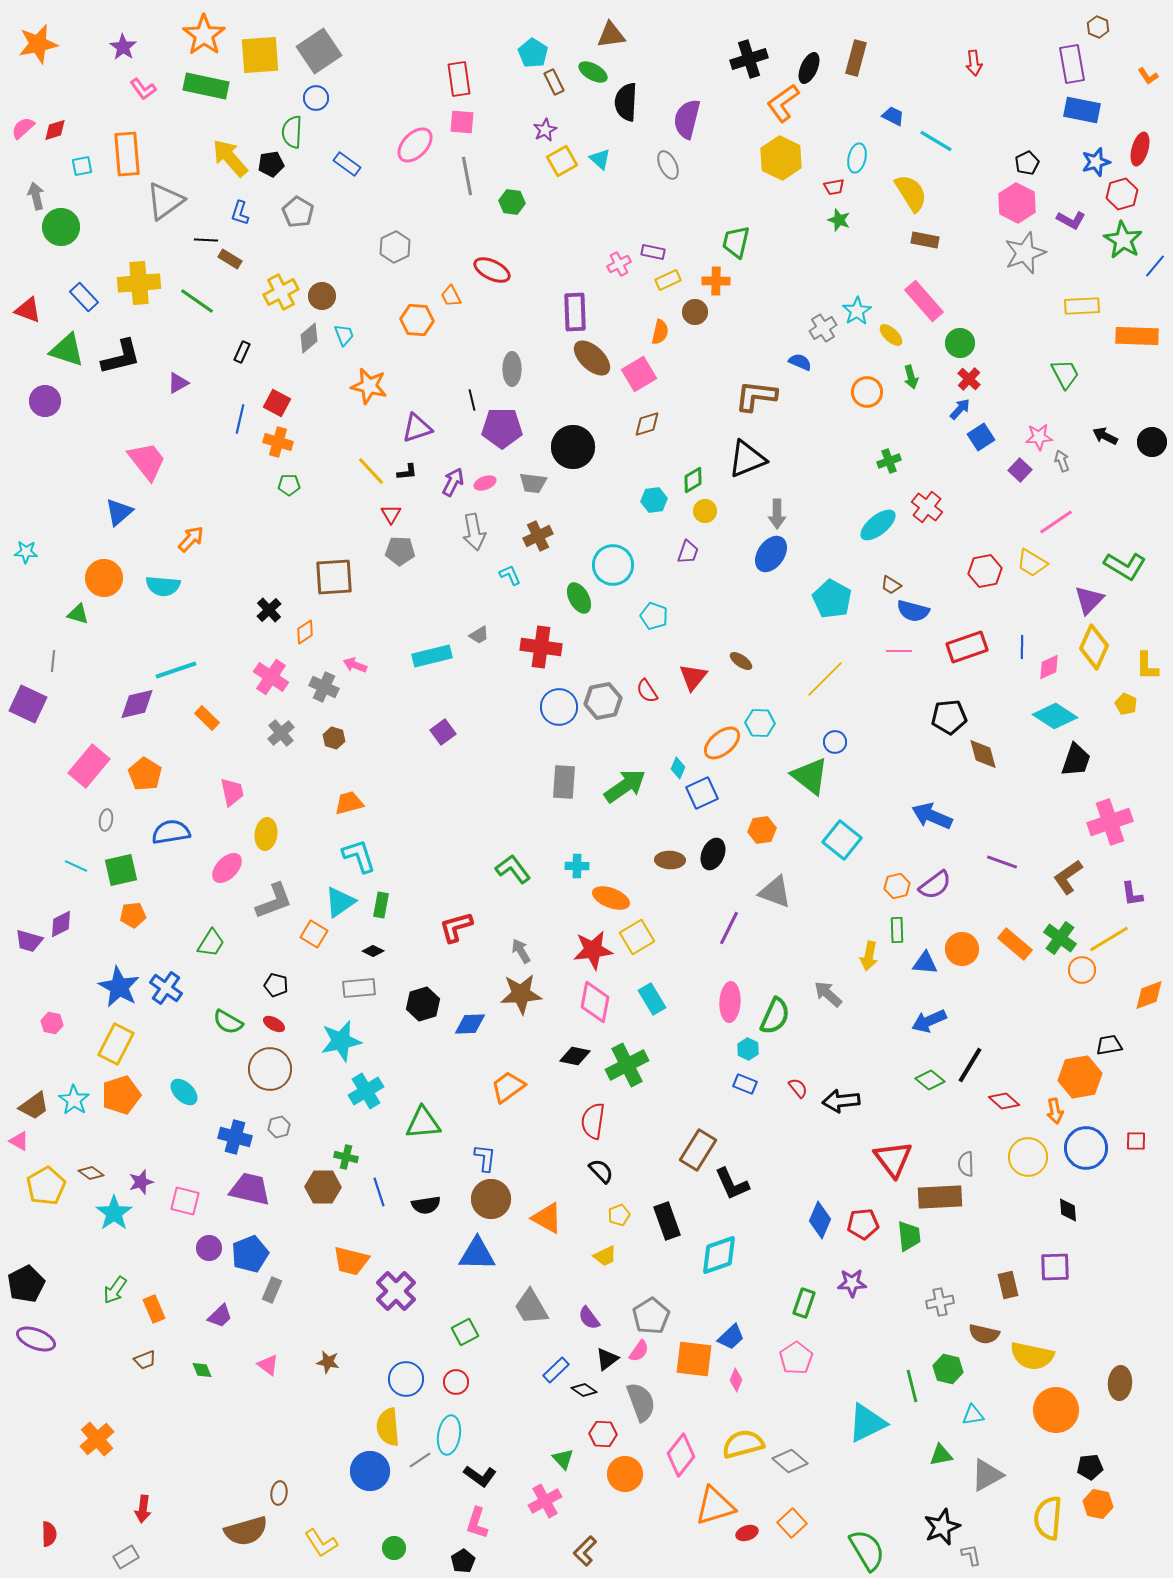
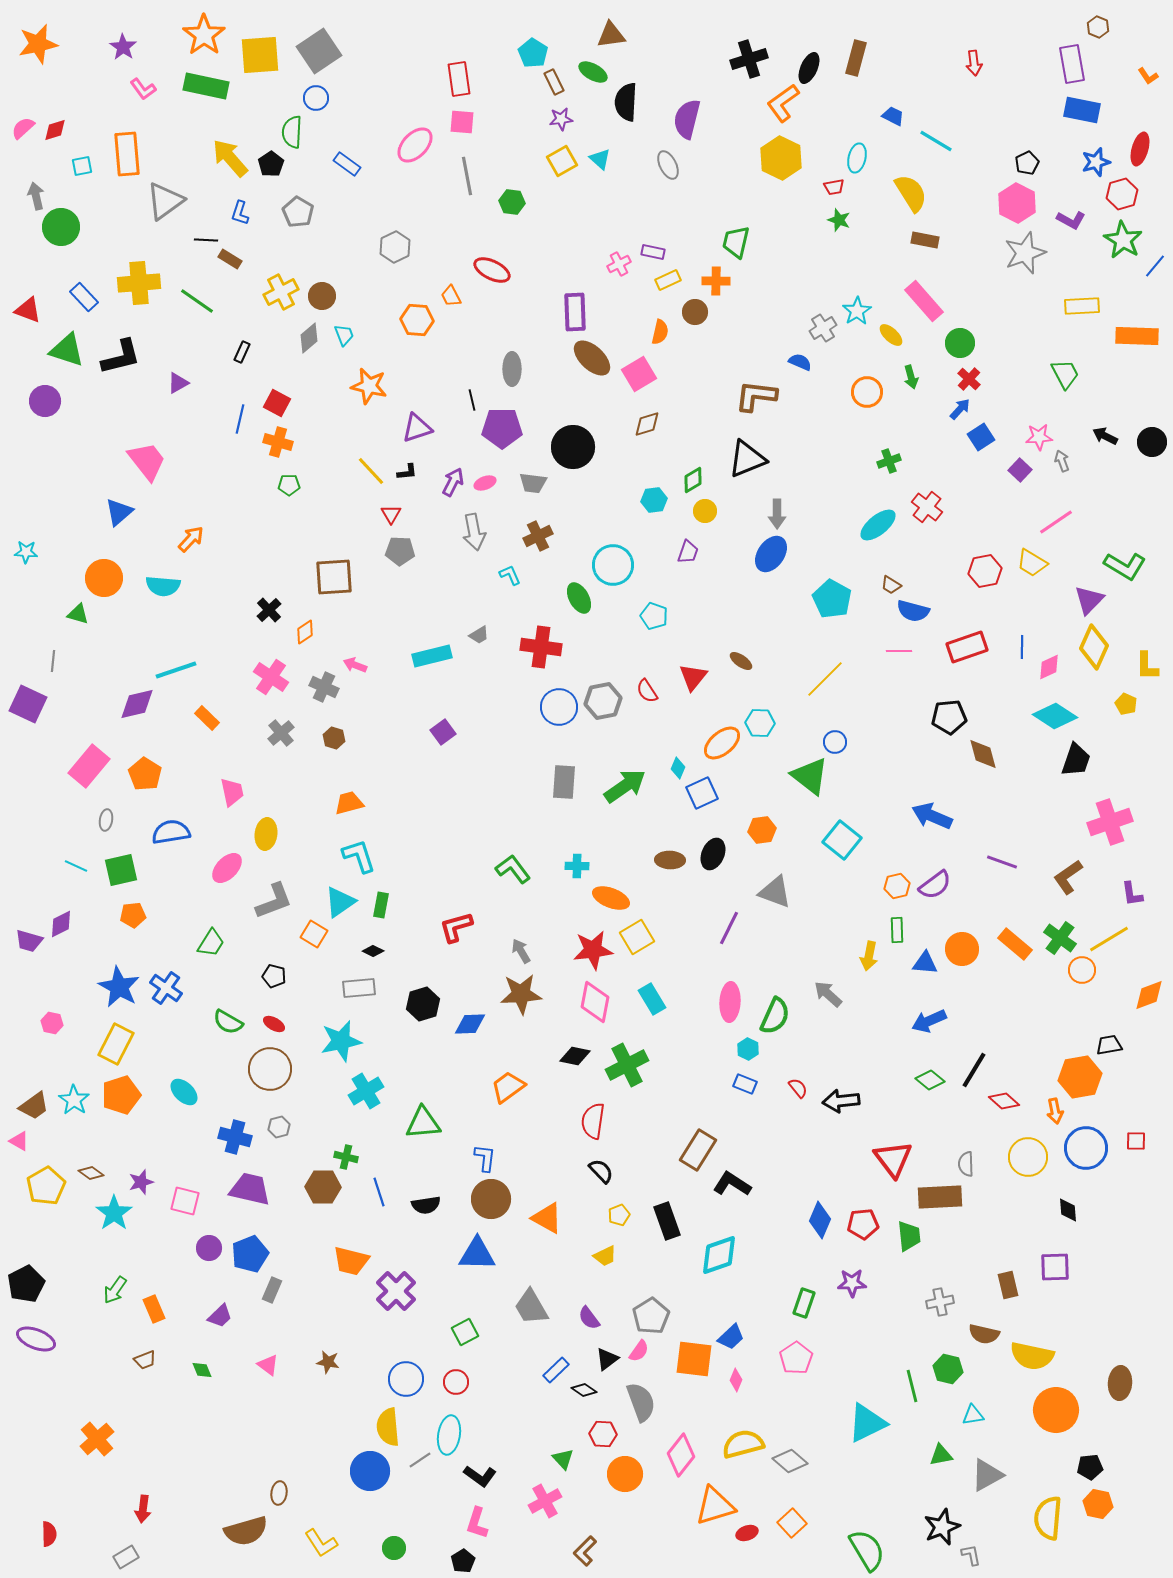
purple star at (545, 130): moved 16 px right, 11 px up; rotated 20 degrees clockwise
black pentagon at (271, 164): rotated 25 degrees counterclockwise
black pentagon at (276, 985): moved 2 px left, 9 px up
black line at (970, 1065): moved 4 px right, 5 px down
black L-shape at (732, 1184): rotated 147 degrees clockwise
